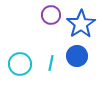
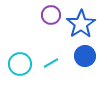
blue circle: moved 8 px right
cyan line: rotated 49 degrees clockwise
